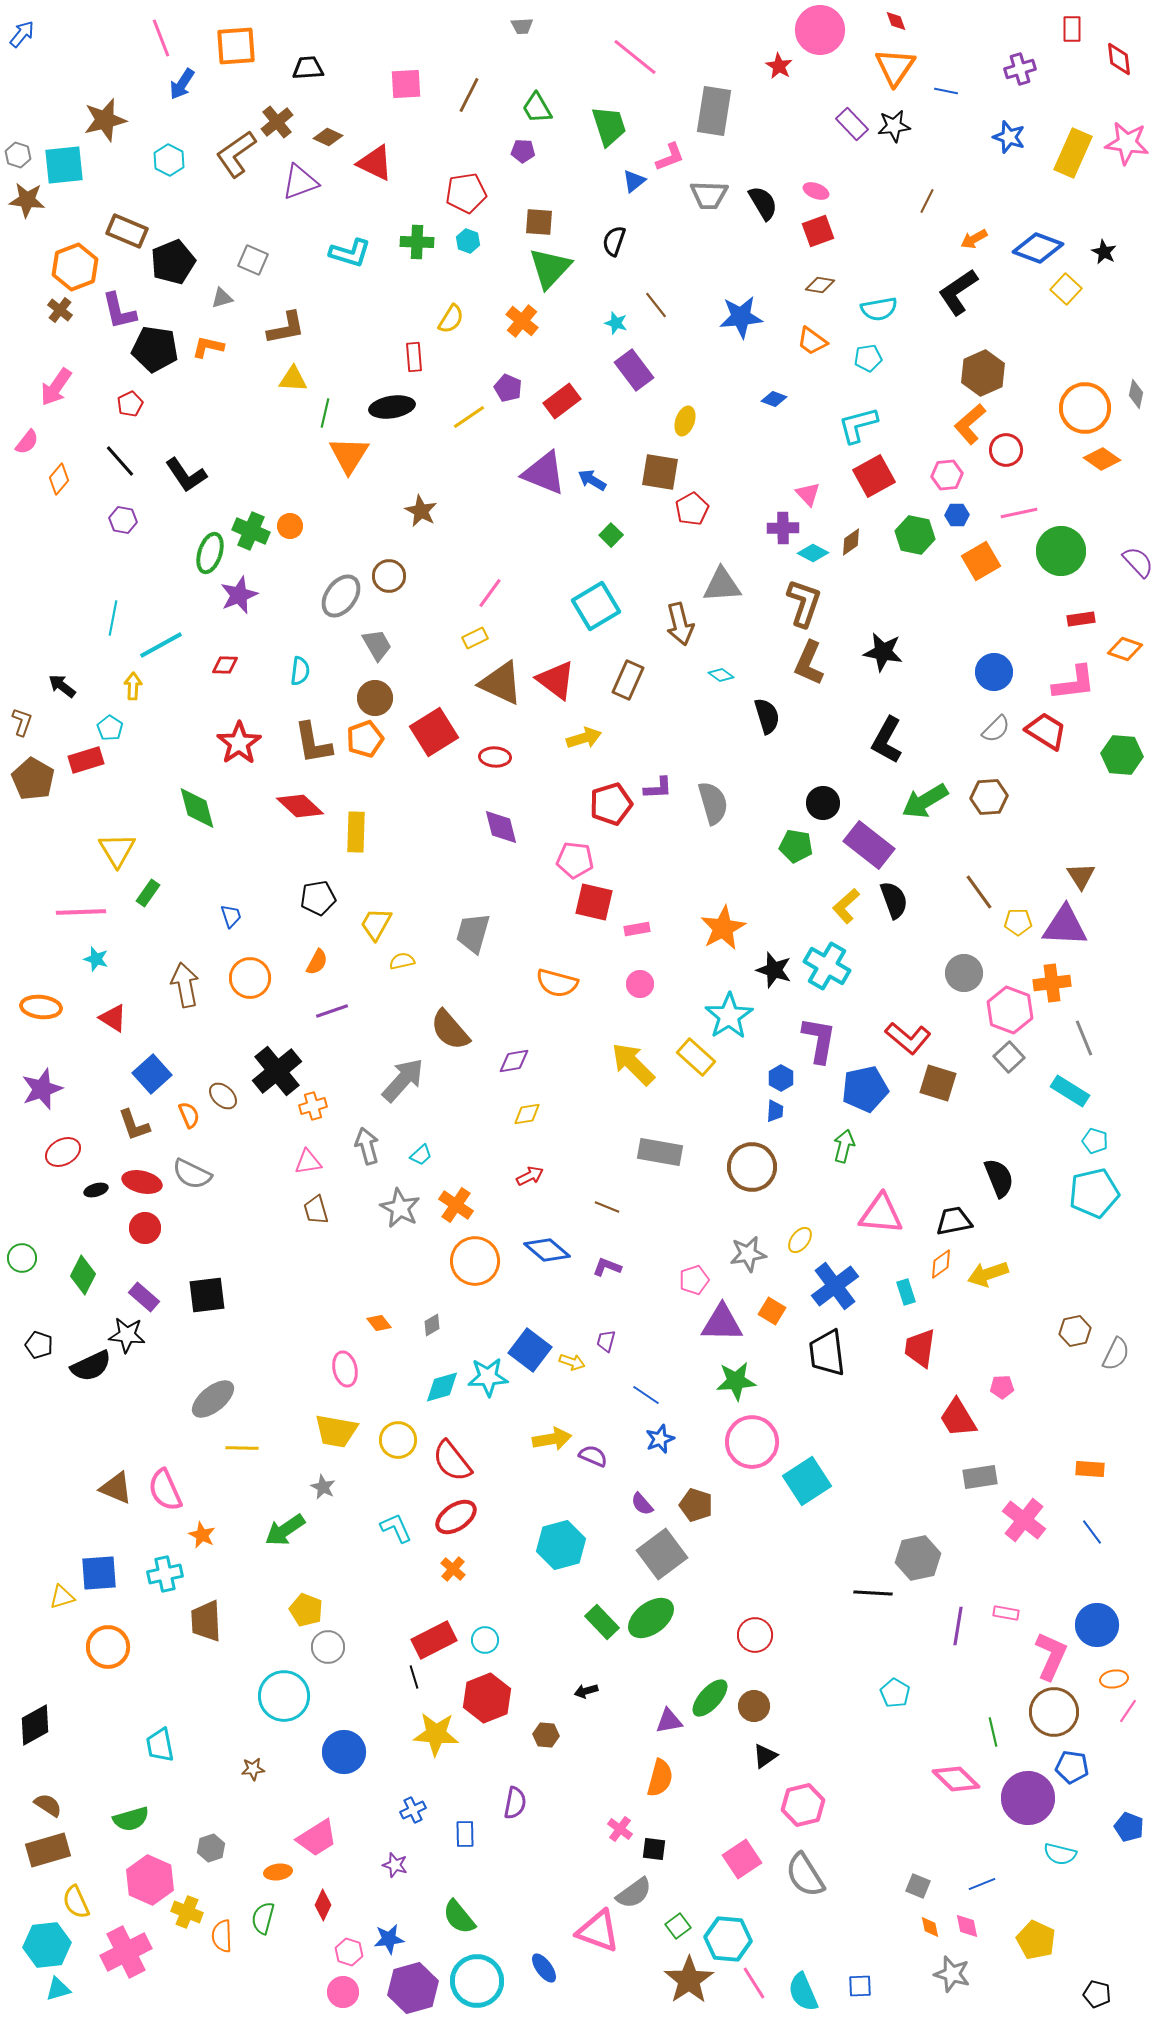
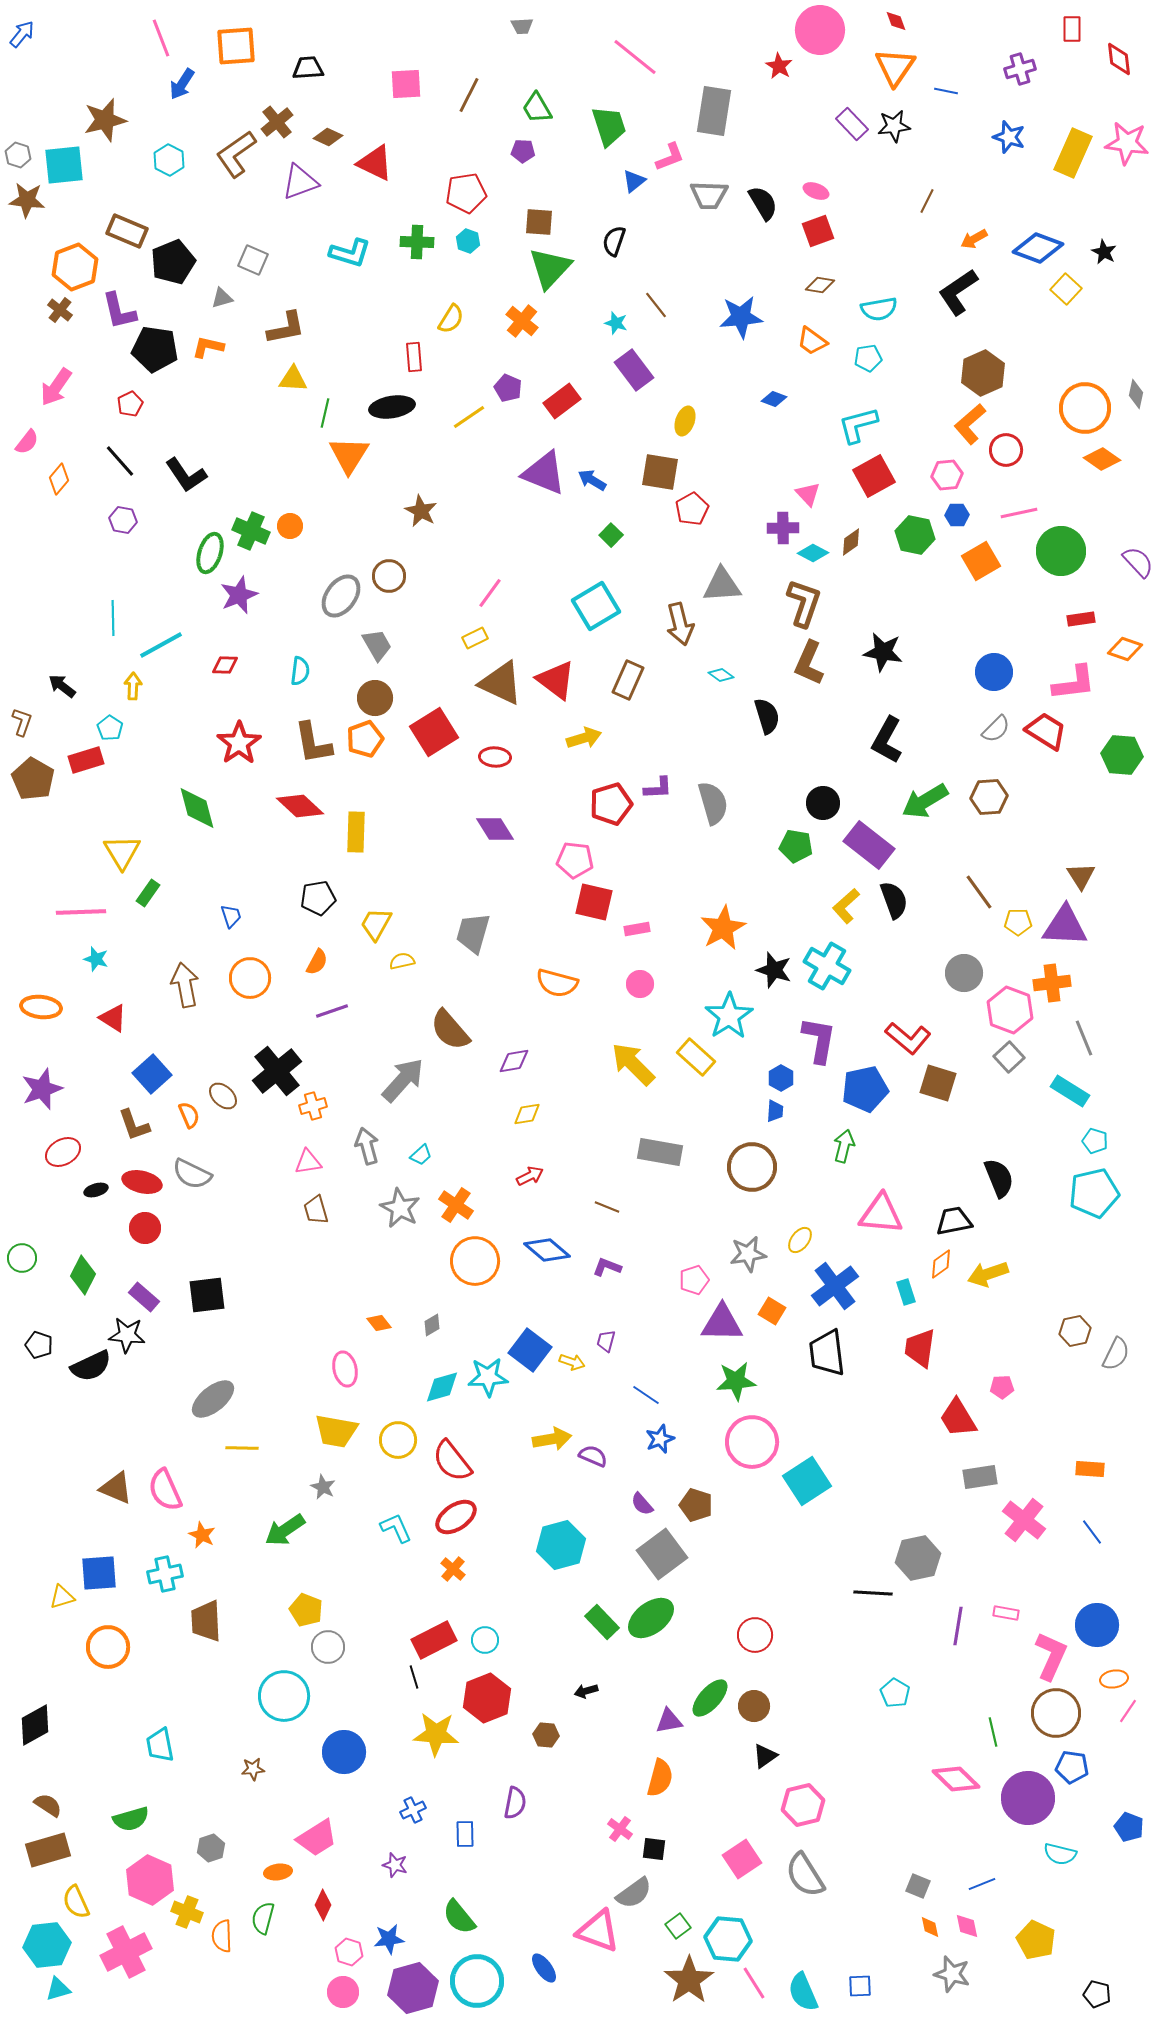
cyan line at (113, 618): rotated 12 degrees counterclockwise
purple diamond at (501, 827): moved 6 px left, 2 px down; rotated 18 degrees counterclockwise
yellow triangle at (117, 850): moved 5 px right, 2 px down
brown circle at (1054, 1712): moved 2 px right, 1 px down
